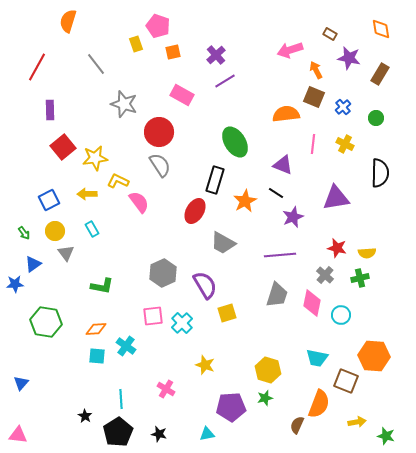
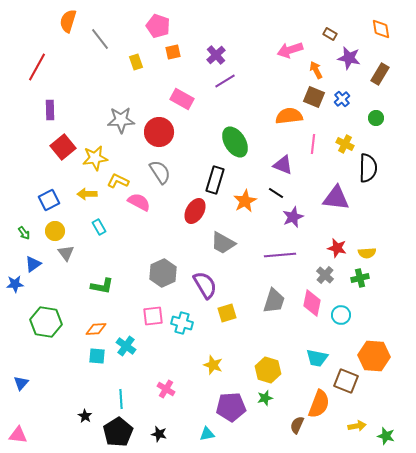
yellow rectangle at (136, 44): moved 18 px down
gray line at (96, 64): moved 4 px right, 25 px up
pink rectangle at (182, 95): moved 4 px down
gray star at (124, 104): moved 3 px left, 16 px down; rotated 20 degrees counterclockwise
blue cross at (343, 107): moved 1 px left, 8 px up
orange semicircle at (286, 114): moved 3 px right, 2 px down
gray semicircle at (160, 165): moved 7 px down
black semicircle at (380, 173): moved 12 px left, 5 px up
purple triangle at (336, 198): rotated 16 degrees clockwise
pink semicircle at (139, 202): rotated 25 degrees counterclockwise
cyan rectangle at (92, 229): moved 7 px right, 2 px up
gray trapezoid at (277, 295): moved 3 px left, 6 px down
cyan cross at (182, 323): rotated 30 degrees counterclockwise
yellow star at (205, 365): moved 8 px right
yellow arrow at (357, 422): moved 4 px down
